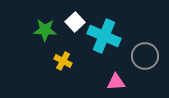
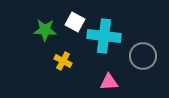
white square: rotated 18 degrees counterclockwise
cyan cross: rotated 16 degrees counterclockwise
gray circle: moved 2 px left
pink triangle: moved 7 px left
